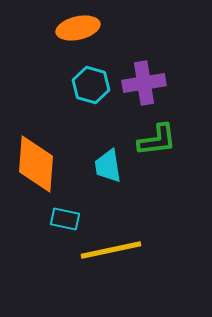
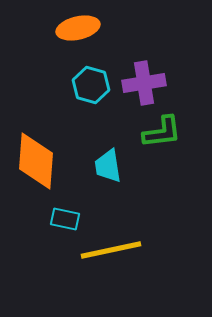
green L-shape: moved 5 px right, 8 px up
orange diamond: moved 3 px up
